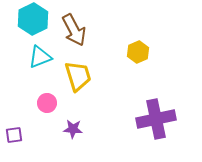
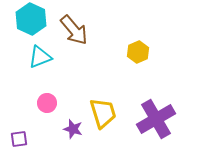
cyan hexagon: moved 2 px left; rotated 8 degrees counterclockwise
brown arrow: rotated 12 degrees counterclockwise
yellow trapezoid: moved 25 px right, 37 px down
purple cross: rotated 18 degrees counterclockwise
purple star: rotated 12 degrees clockwise
purple square: moved 5 px right, 4 px down
